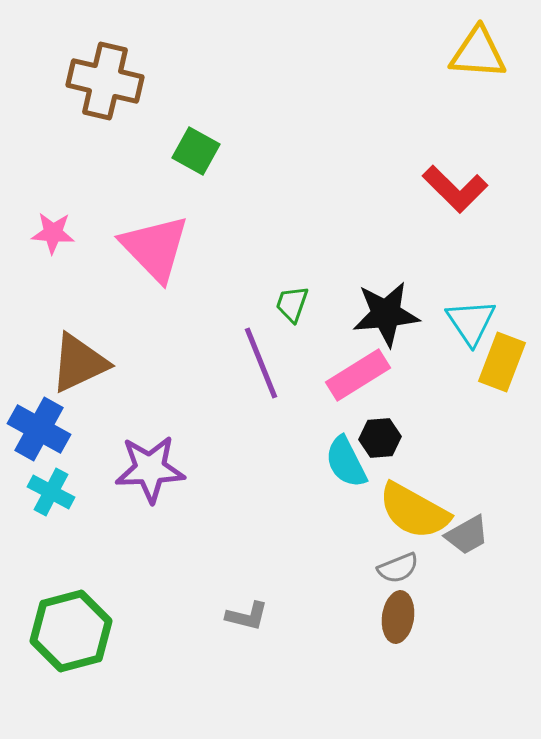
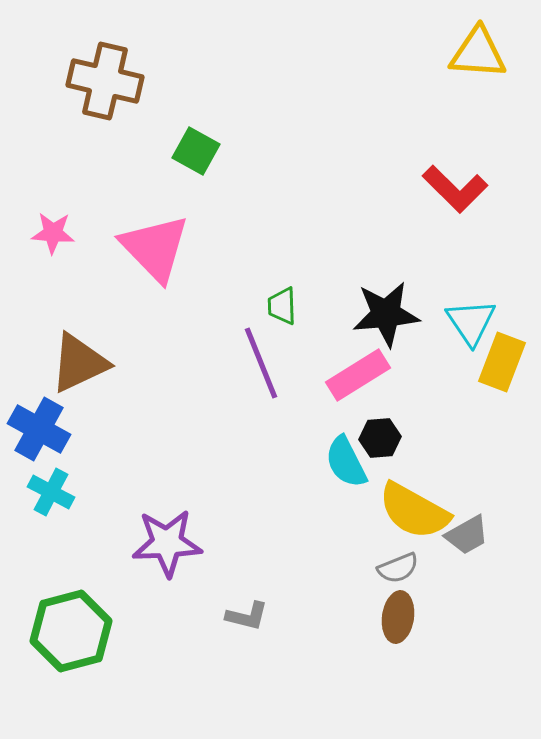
green trapezoid: moved 10 px left, 2 px down; rotated 21 degrees counterclockwise
purple star: moved 17 px right, 74 px down
